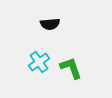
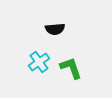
black semicircle: moved 5 px right, 5 px down
